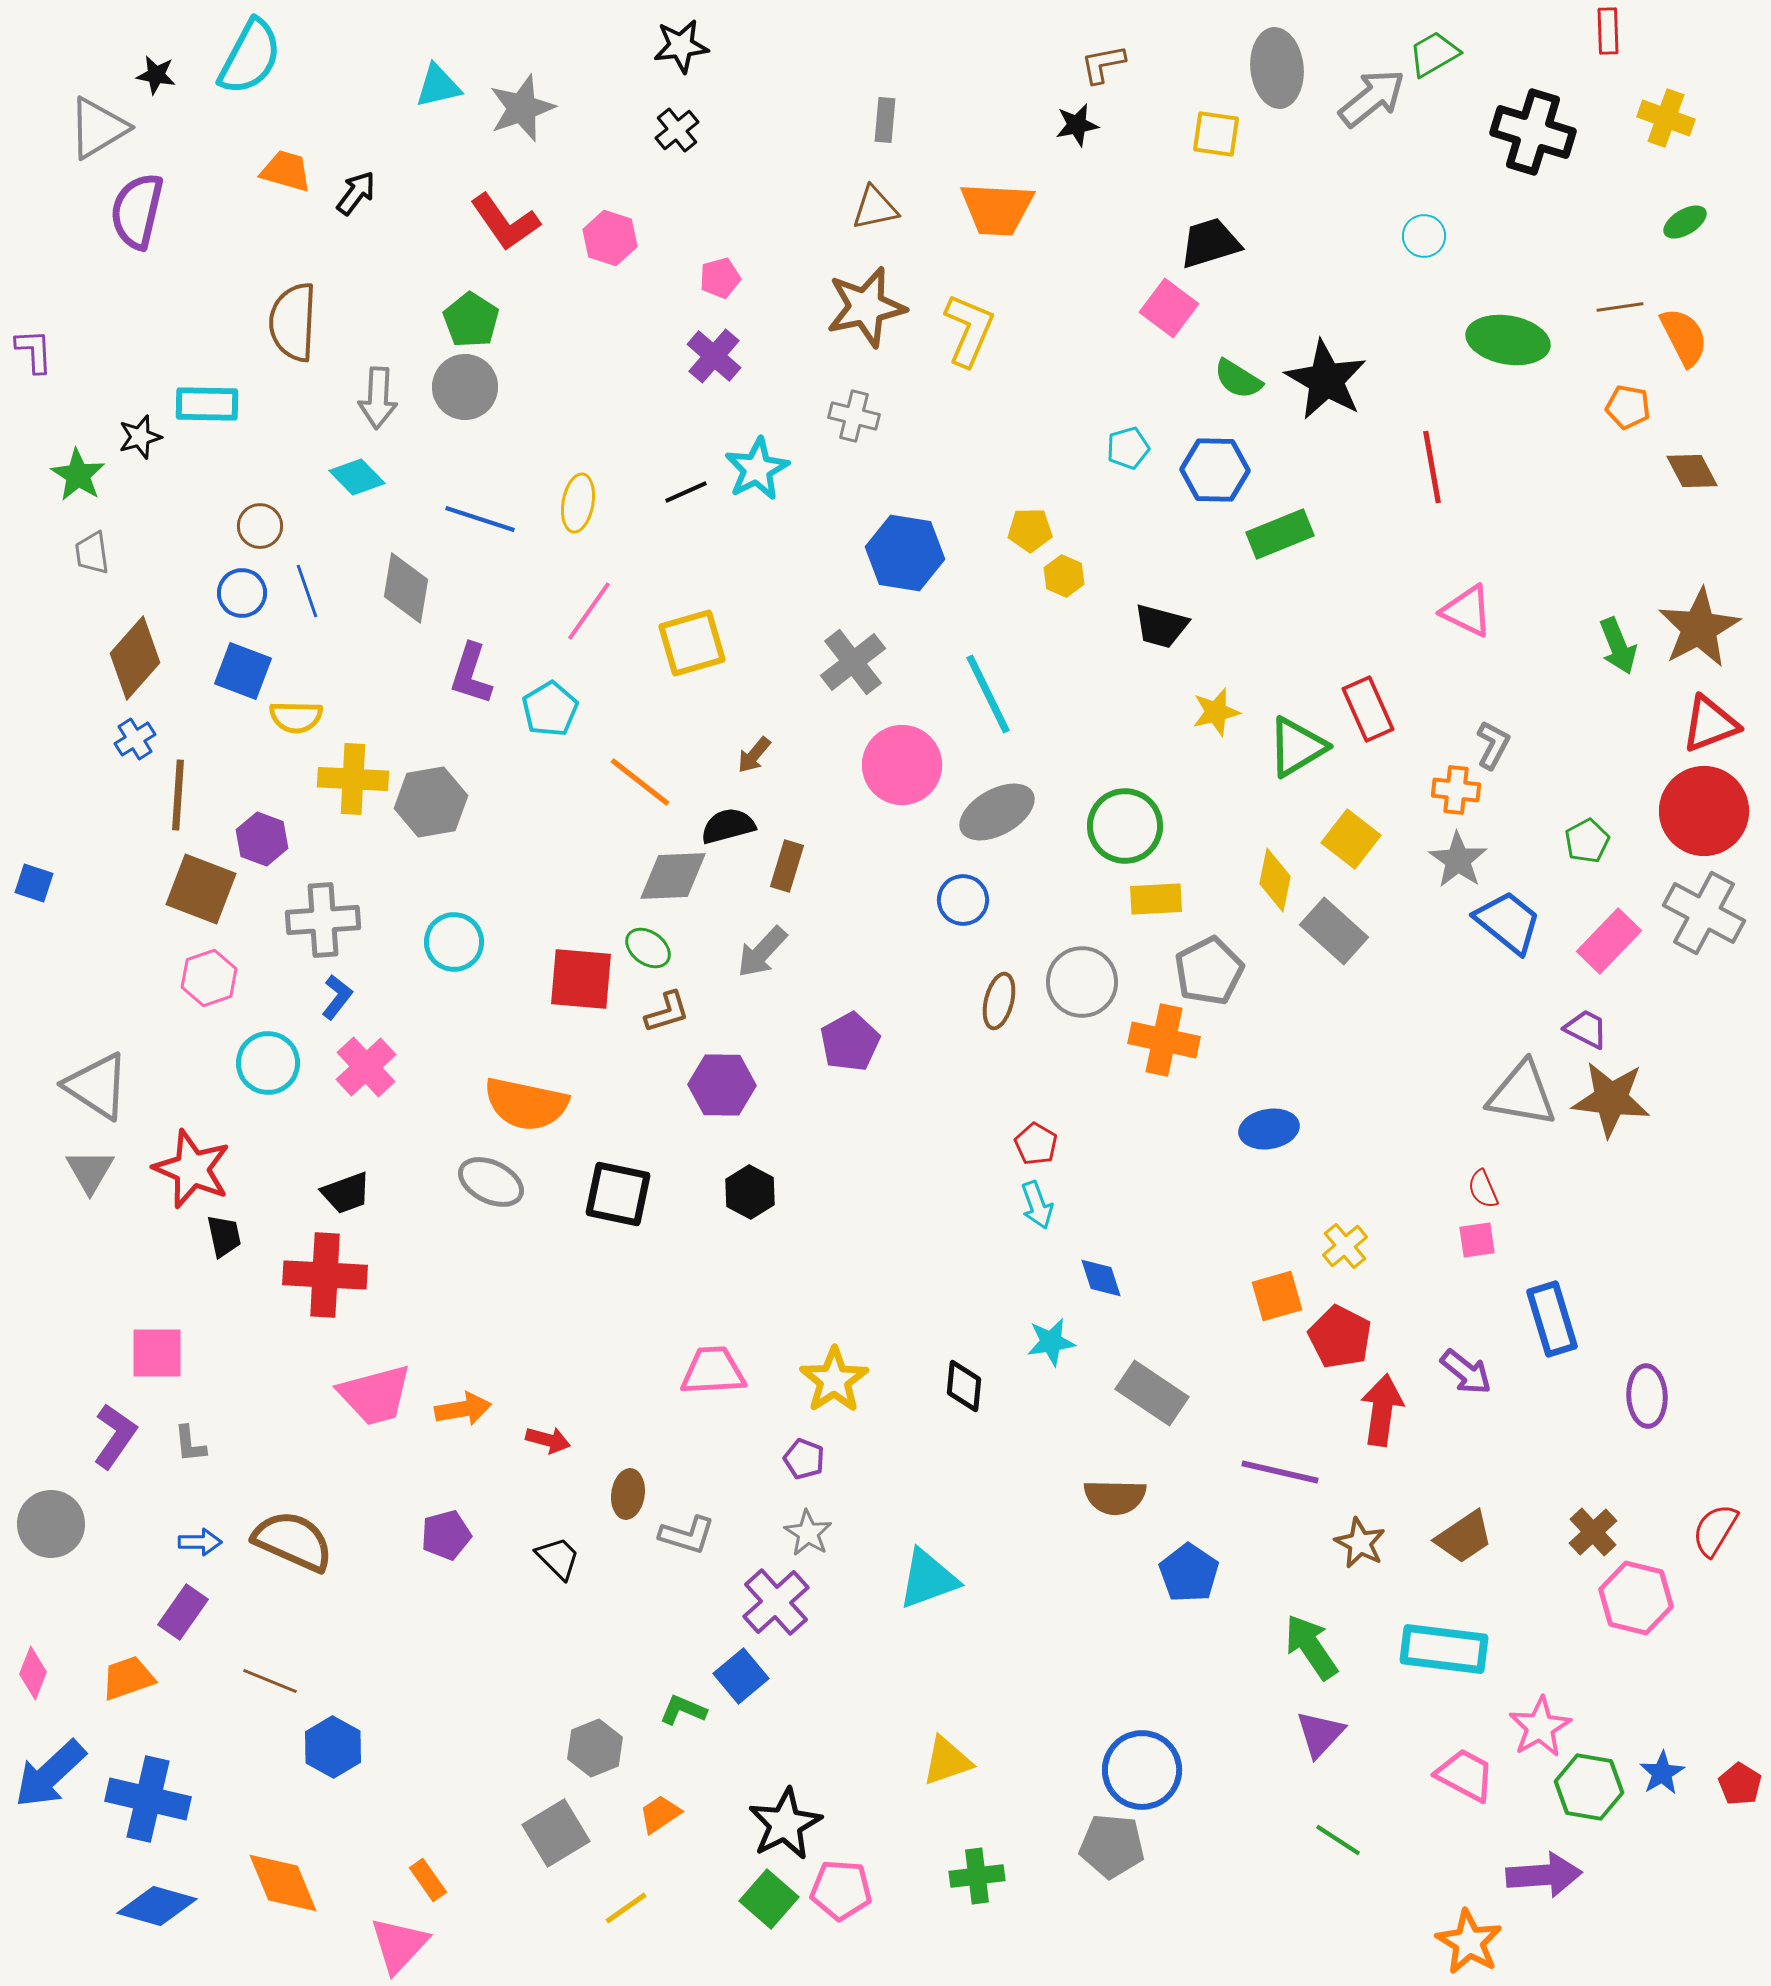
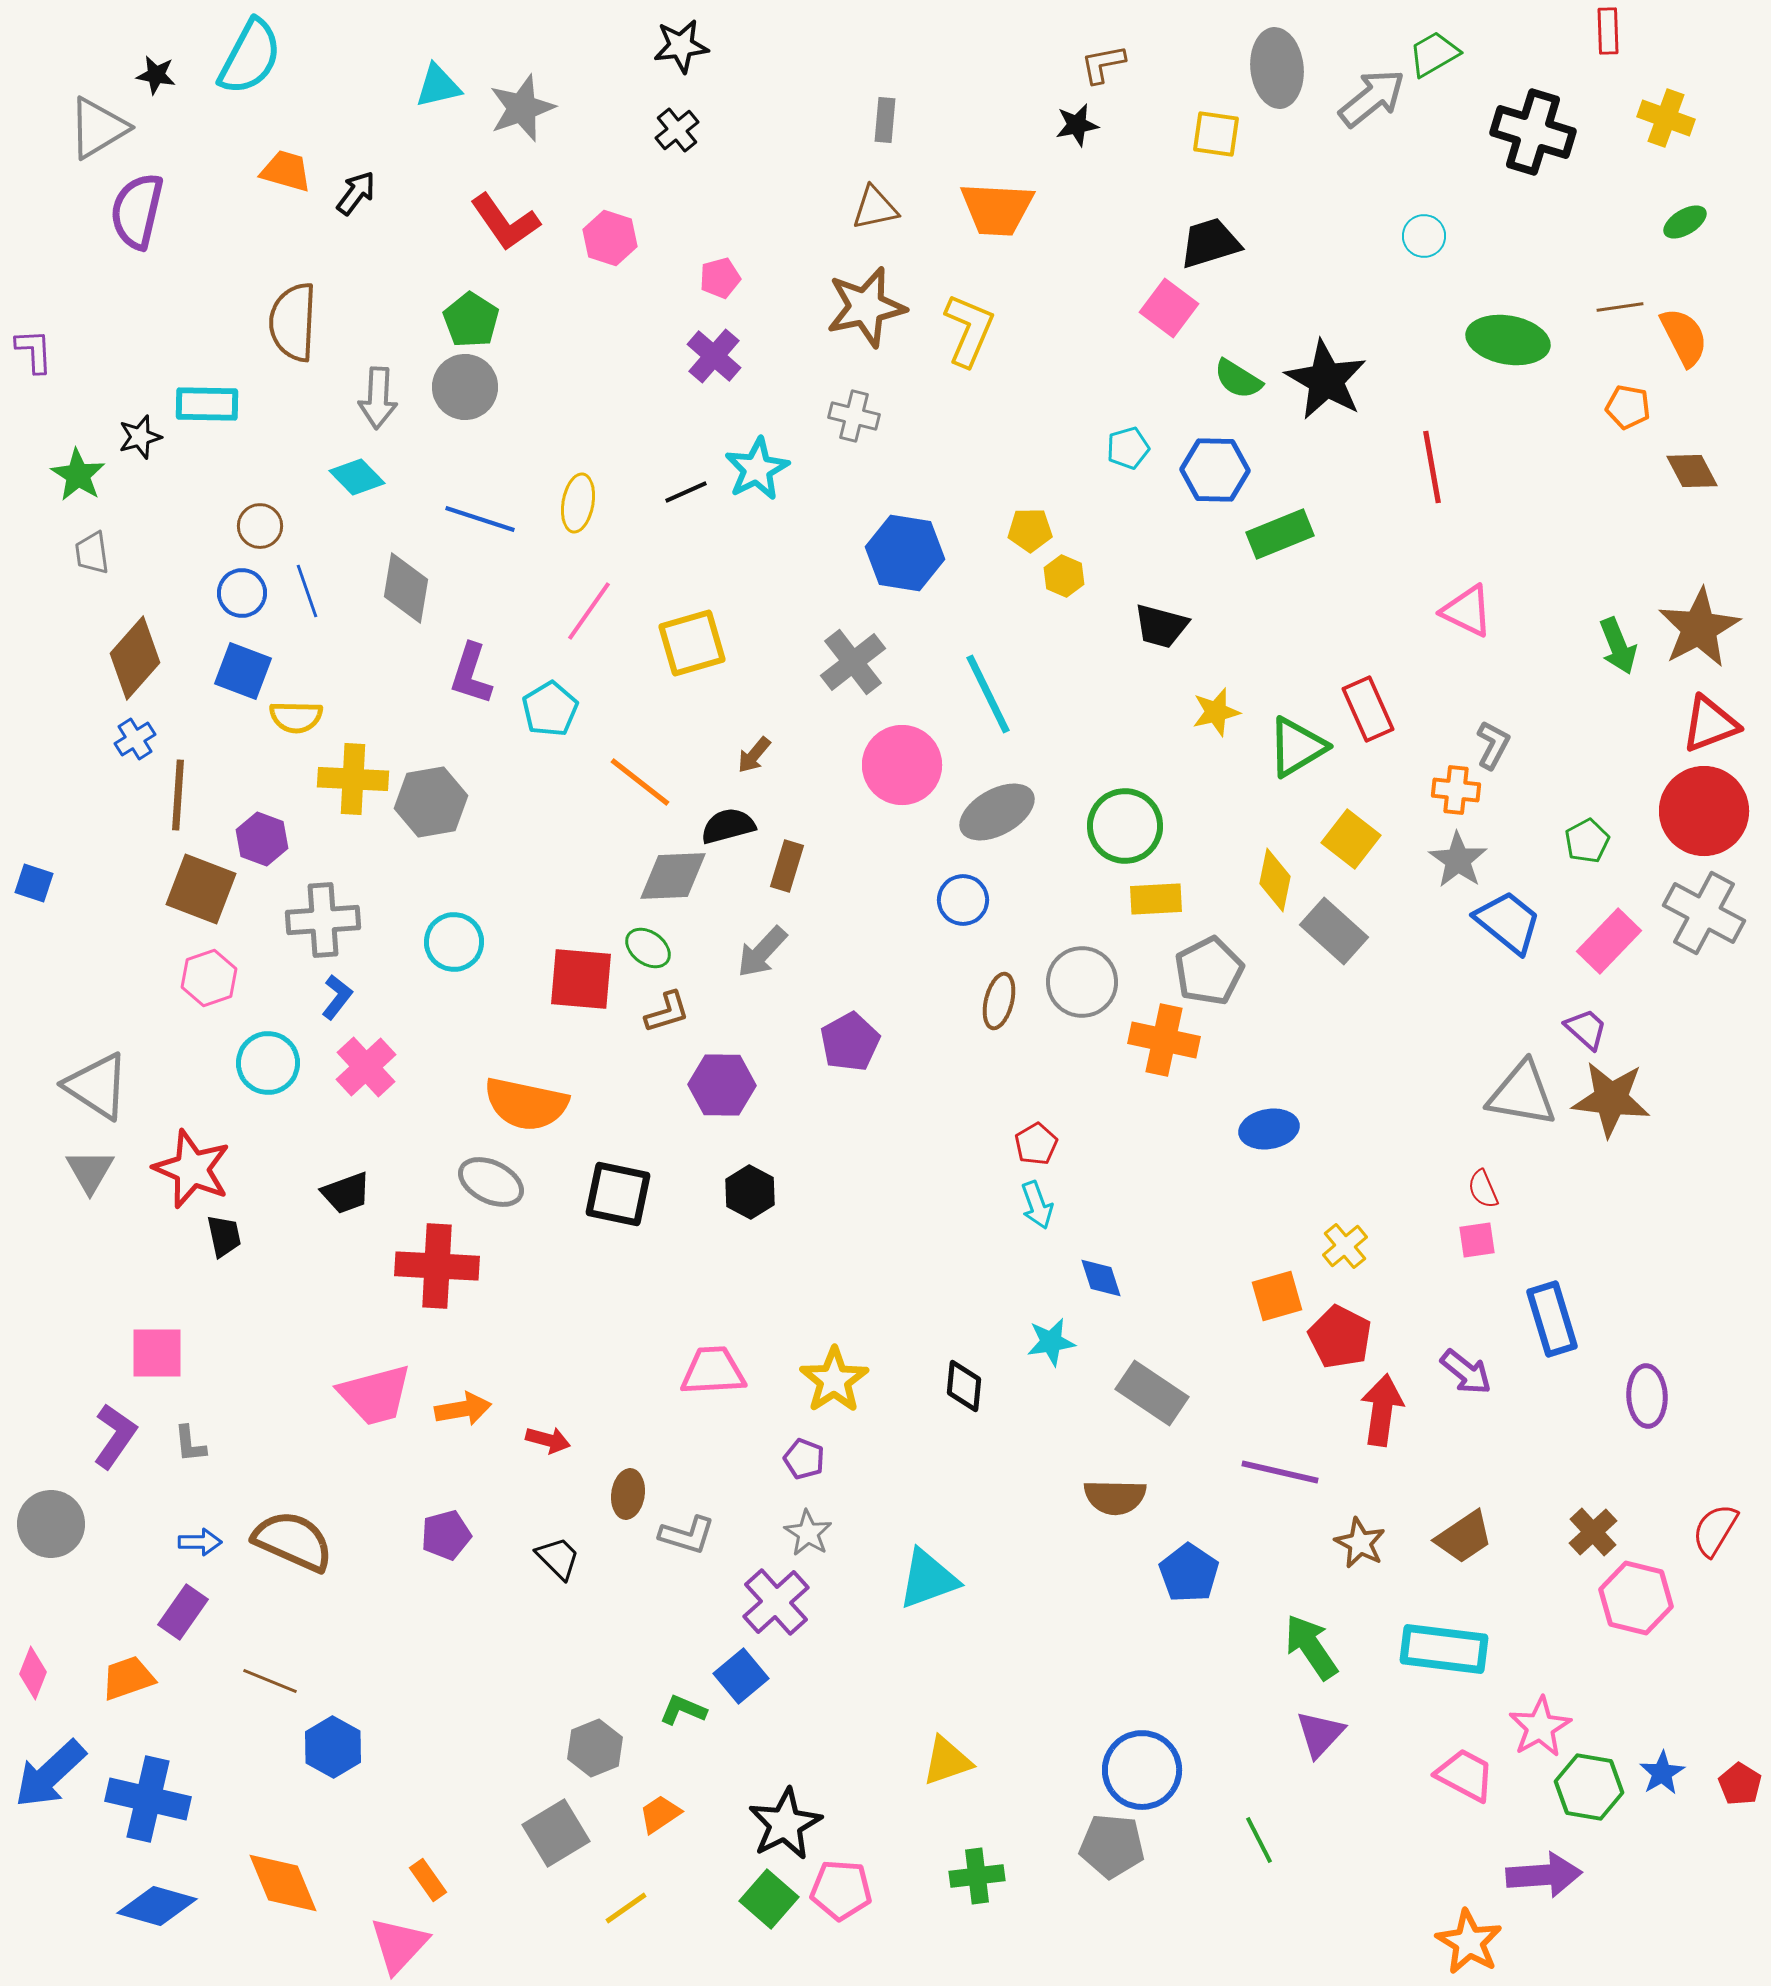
purple trapezoid at (1586, 1029): rotated 15 degrees clockwise
red pentagon at (1036, 1144): rotated 12 degrees clockwise
red cross at (325, 1275): moved 112 px right, 9 px up
green line at (1338, 1840): moved 79 px left; rotated 30 degrees clockwise
